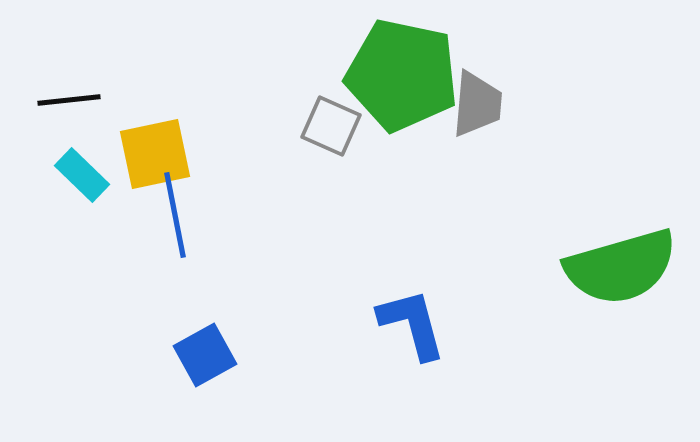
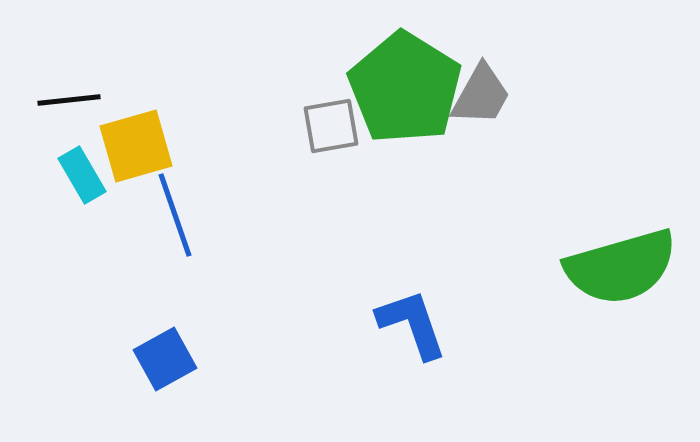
green pentagon: moved 3 px right, 13 px down; rotated 20 degrees clockwise
gray trapezoid: moved 4 px right, 9 px up; rotated 24 degrees clockwise
gray square: rotated 34 degrees counterclockwise
yellow square: moved 19 px left, 8 px up; rotated 4 degrees counterclockwise
cyan rectangle: rotated 16 degrees clockwise
blue line: rotated 8 degrees counterclockwise
blue L-shape: rotated 4 degrees counterclockwise
blue square: moved 40 px left, 4 px down
